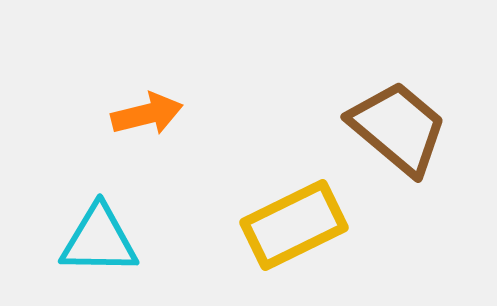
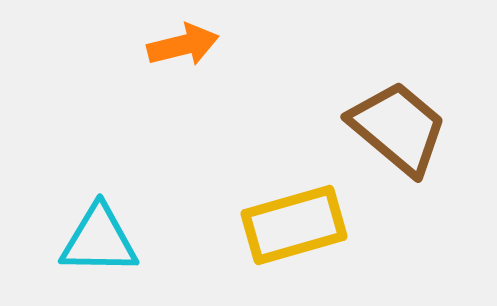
orange arrow: moved 36 px right, 69 px up
yellow rectangle: rotated 10 degrees clockwise
